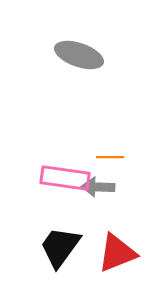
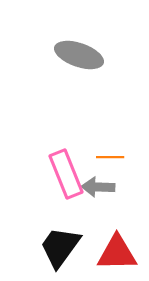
pink rectangle: moved 1 px right, 4 px up; rotated 60 degrees clockwise
red triangle: rotated 21 degrees clockwise
